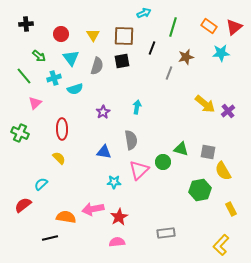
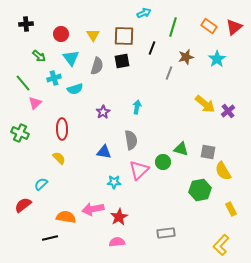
cyan star at (221, 53): moved 4 px left, 6 px down; rotated 30 degrees counterclockwise
green line at (24, 76): moved 1 px left, 7 px down
